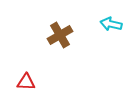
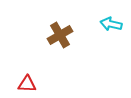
red triangle: moved 1 px right, 2 px down
